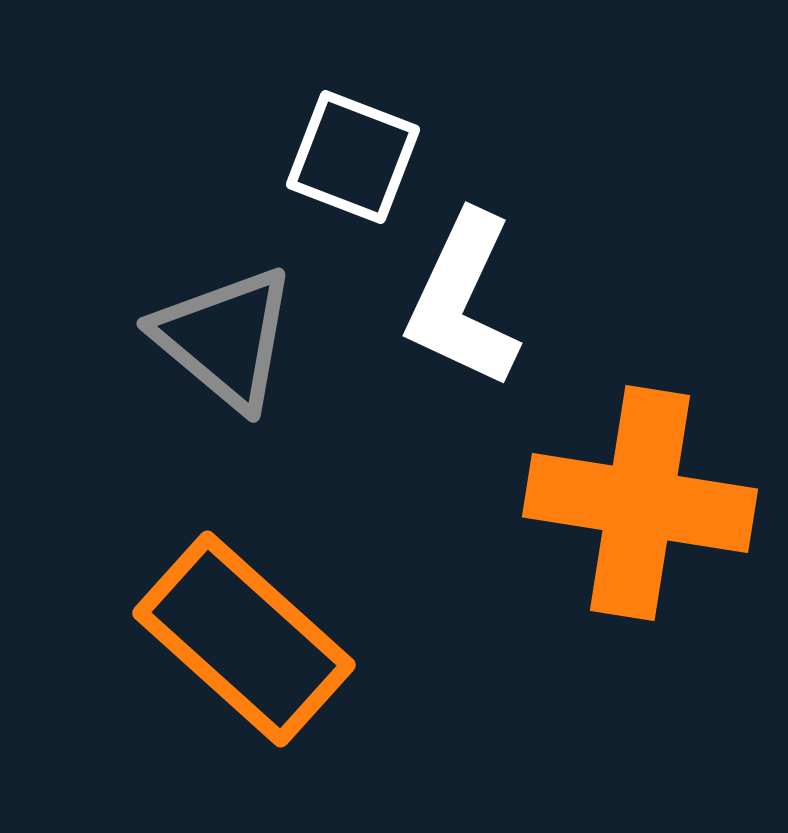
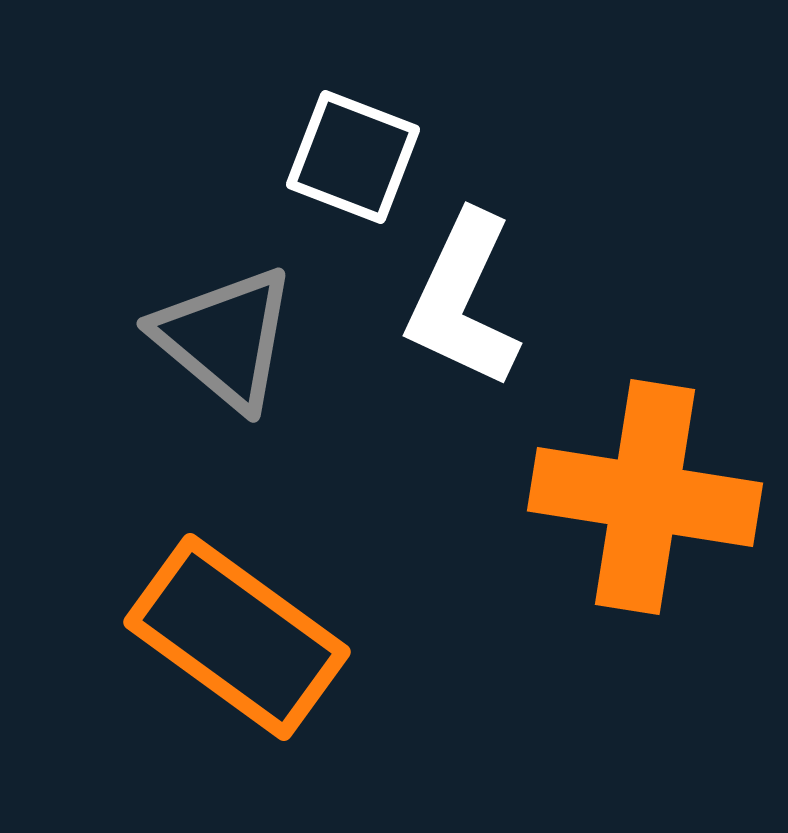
orange cross: moved 5 px right, 6 px up
orange rectangle: moved 7 px left, 2 px up; rotated 6 degrees counterclockwise
